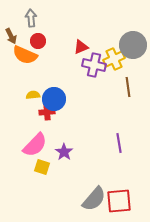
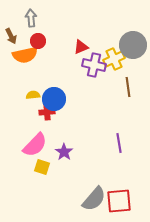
orange semicircle: rotated 35 degrees counterclockwise
